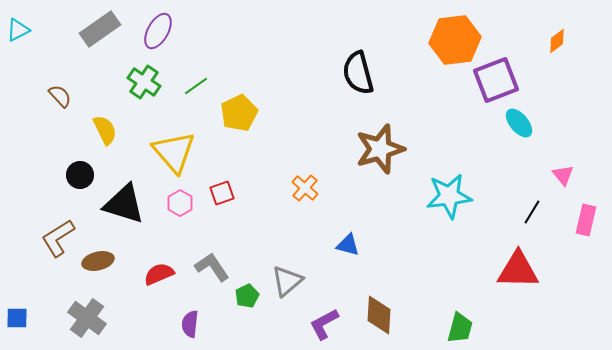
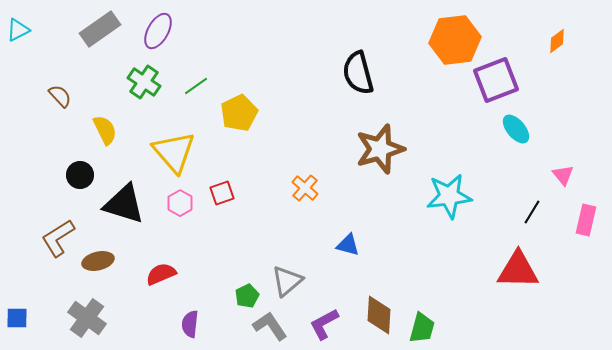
cyan ellipse: moved 3 px left, 6 px down
gray L-shape: moved 58 px right, 59 px down
red semicircle: moved 2 px right
green trapezoid: moved 38 px left
